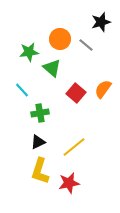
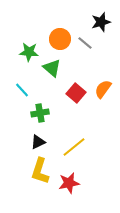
gray line: moved 1 px left, 2 px up
green star: rotated 12 degrees clockwise
